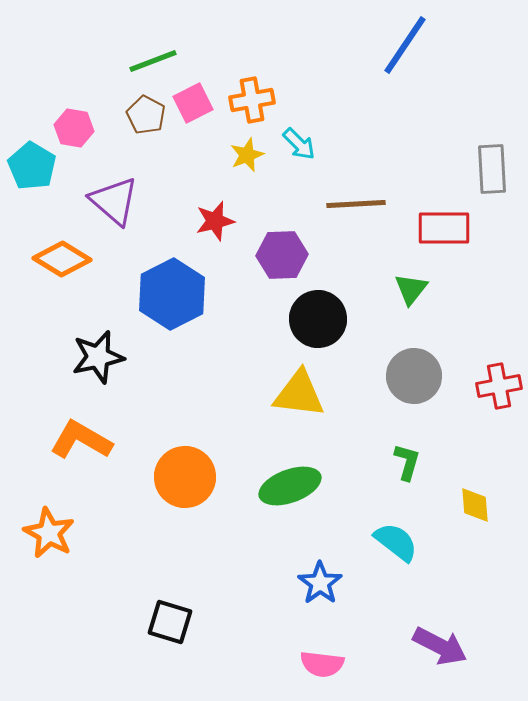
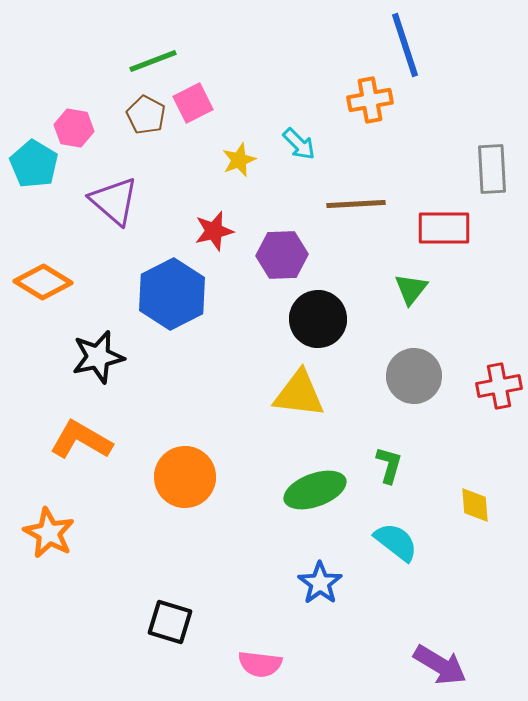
blue line: rotated 52 degrees counterclockwise
orange cross: moved 118 px right
yellow star: moved 8 px left, 5 px down
cyan pentagon: moved 2 px right, 2 px up
red star: moved 1 px left, 10 px down
orange diamond: moved 19 px left, 23 px down
green L-shape: moved 18 px left, 3 px down
green ellipse: moved 25 px right, 4 px down
purple arrow: moved 19 px down; rotated 4 degrees clockwise
pink semicircle: moved 62 px left
